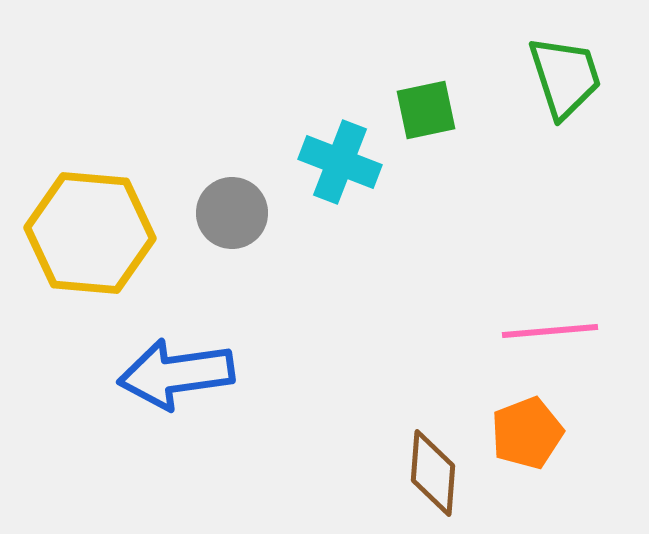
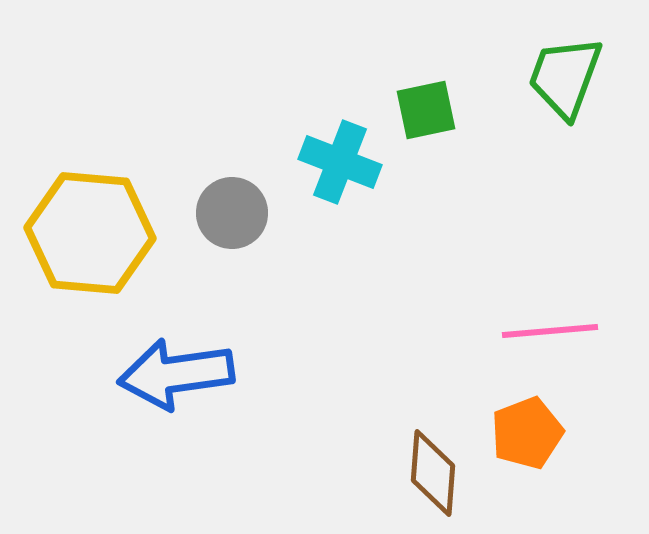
green trapezoid: rotated 142 degrees counterclockwise
